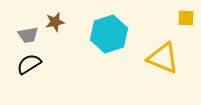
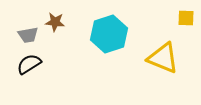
brown star: rotated 18 degrees clockwise
